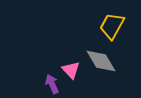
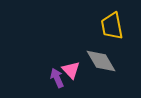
yellow trapezoid: rotated 40 degrees counterclockwise
purple arrow: moved 5 px right, 6 px up
